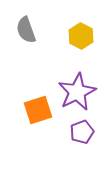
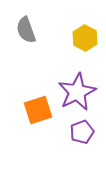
yellow hexagon: moved 4 px right, 2 px down
